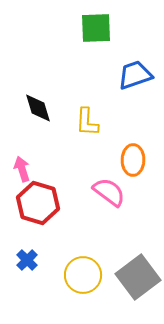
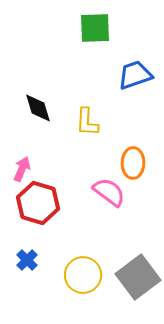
green square: moved 1 px left
orange ellipse: moved 3 px down
pink arrow: rotated 40 degrees clockwise
